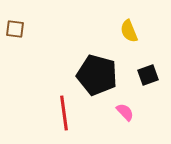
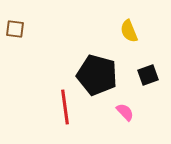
red line: moved 1 px right, 6 px up
